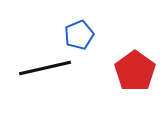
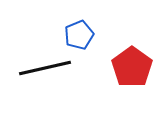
red pentagon: moved 3 px left, 4 px up
